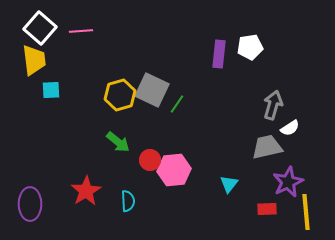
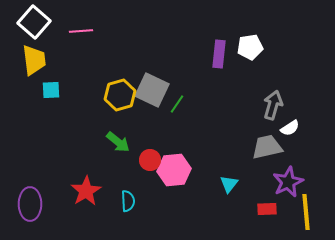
white square: moved 6 px left, 6 px up
